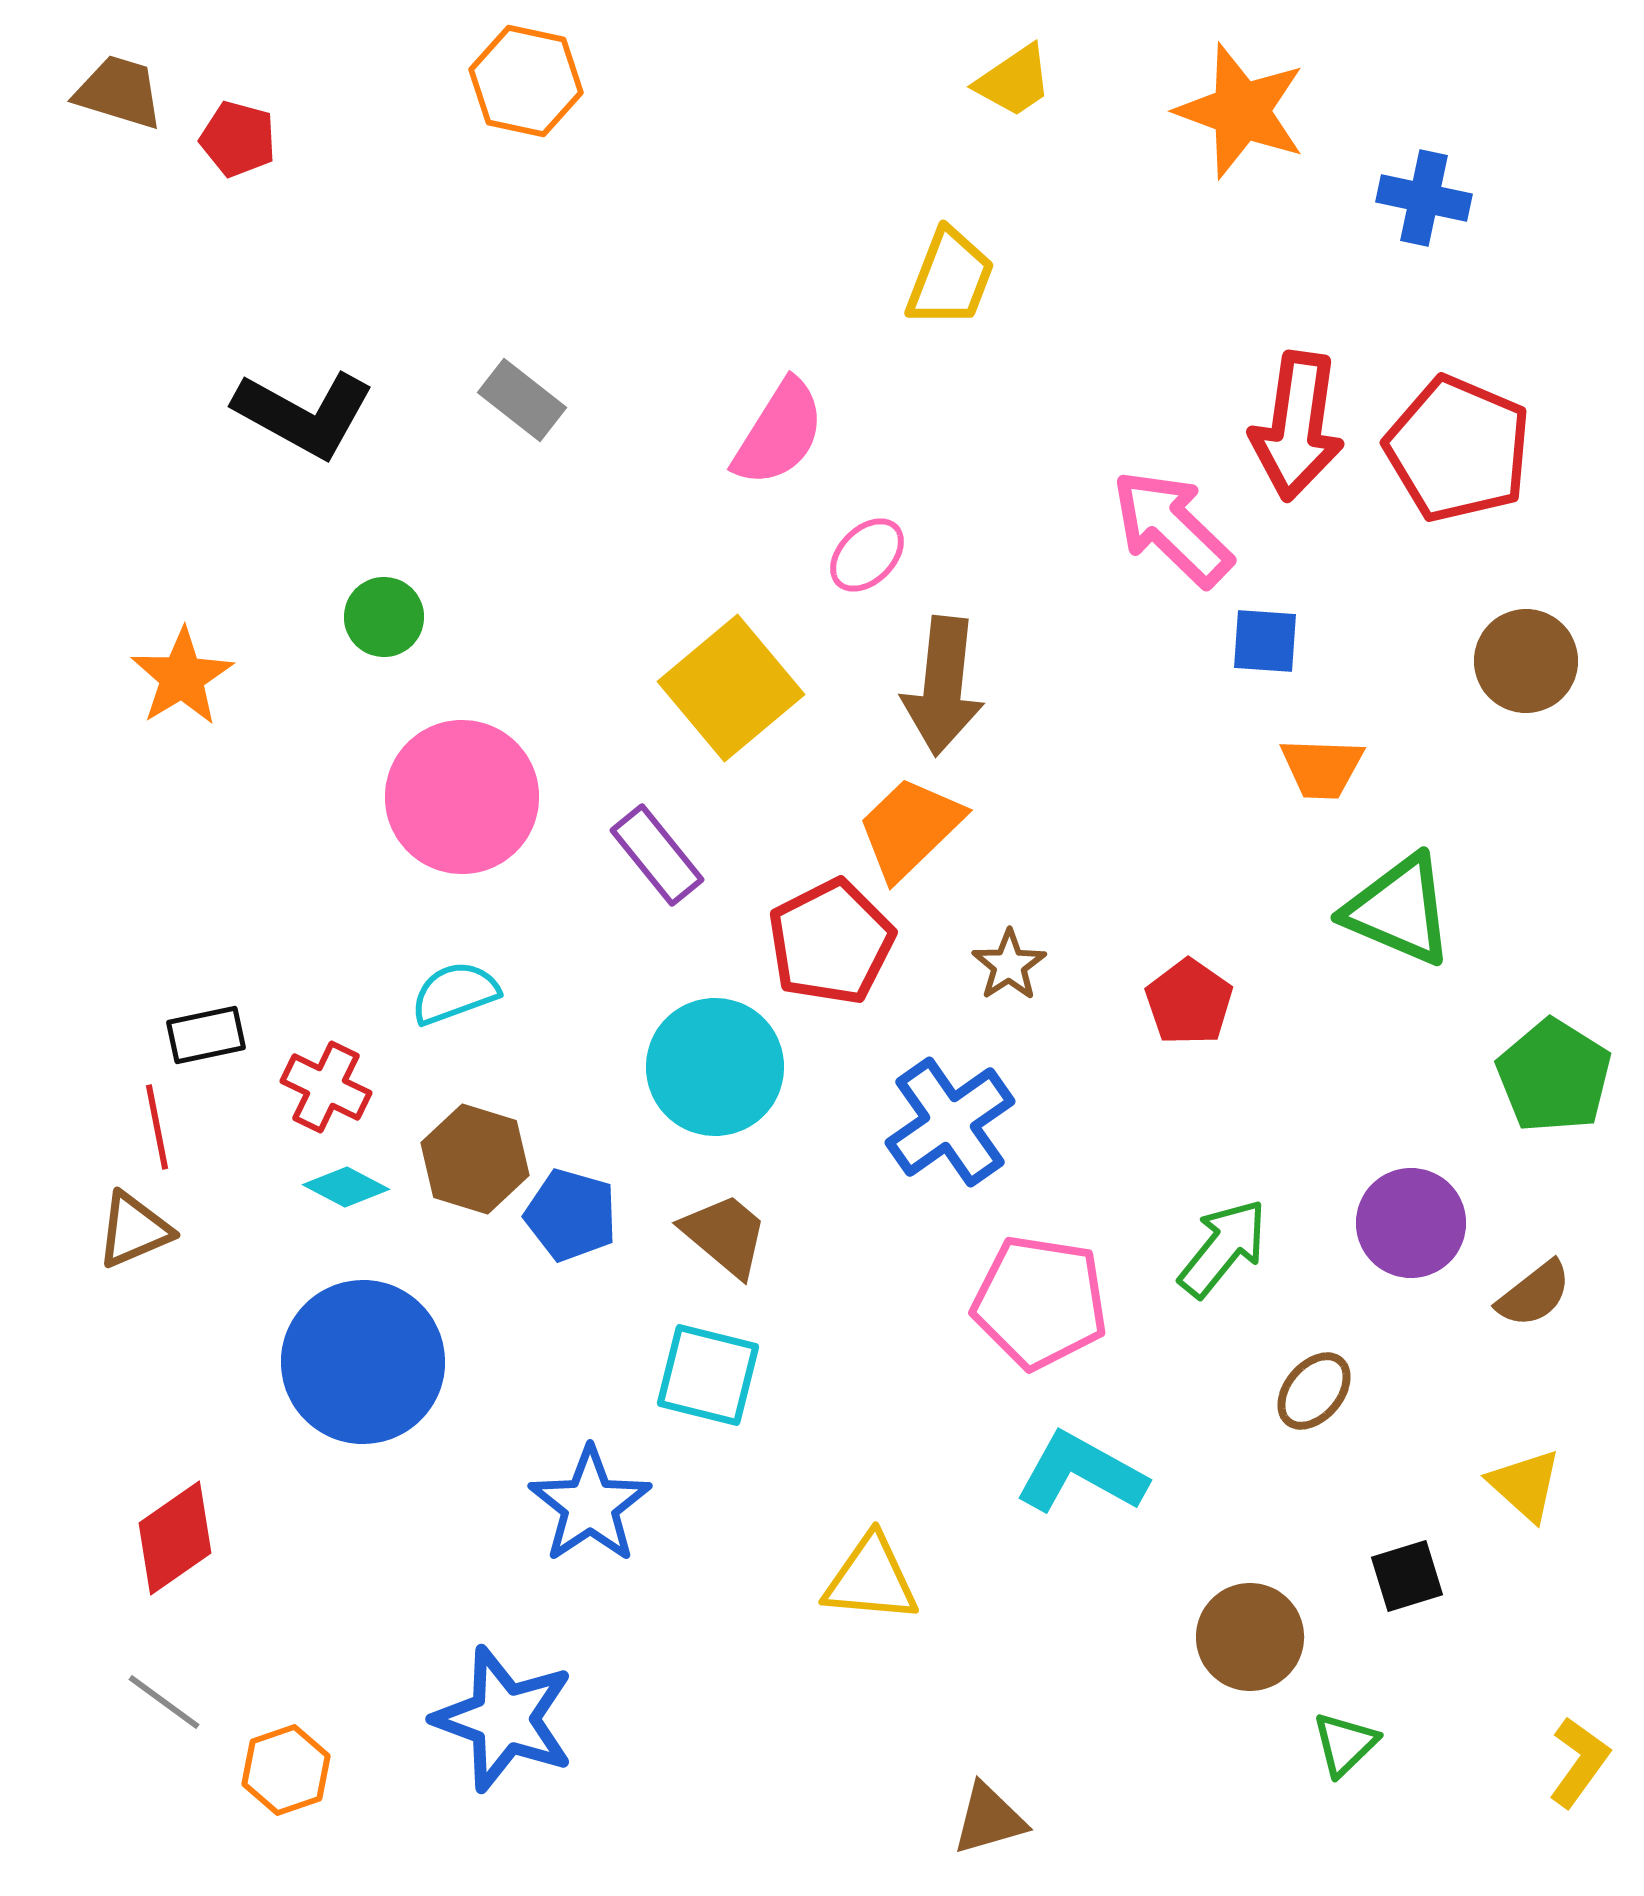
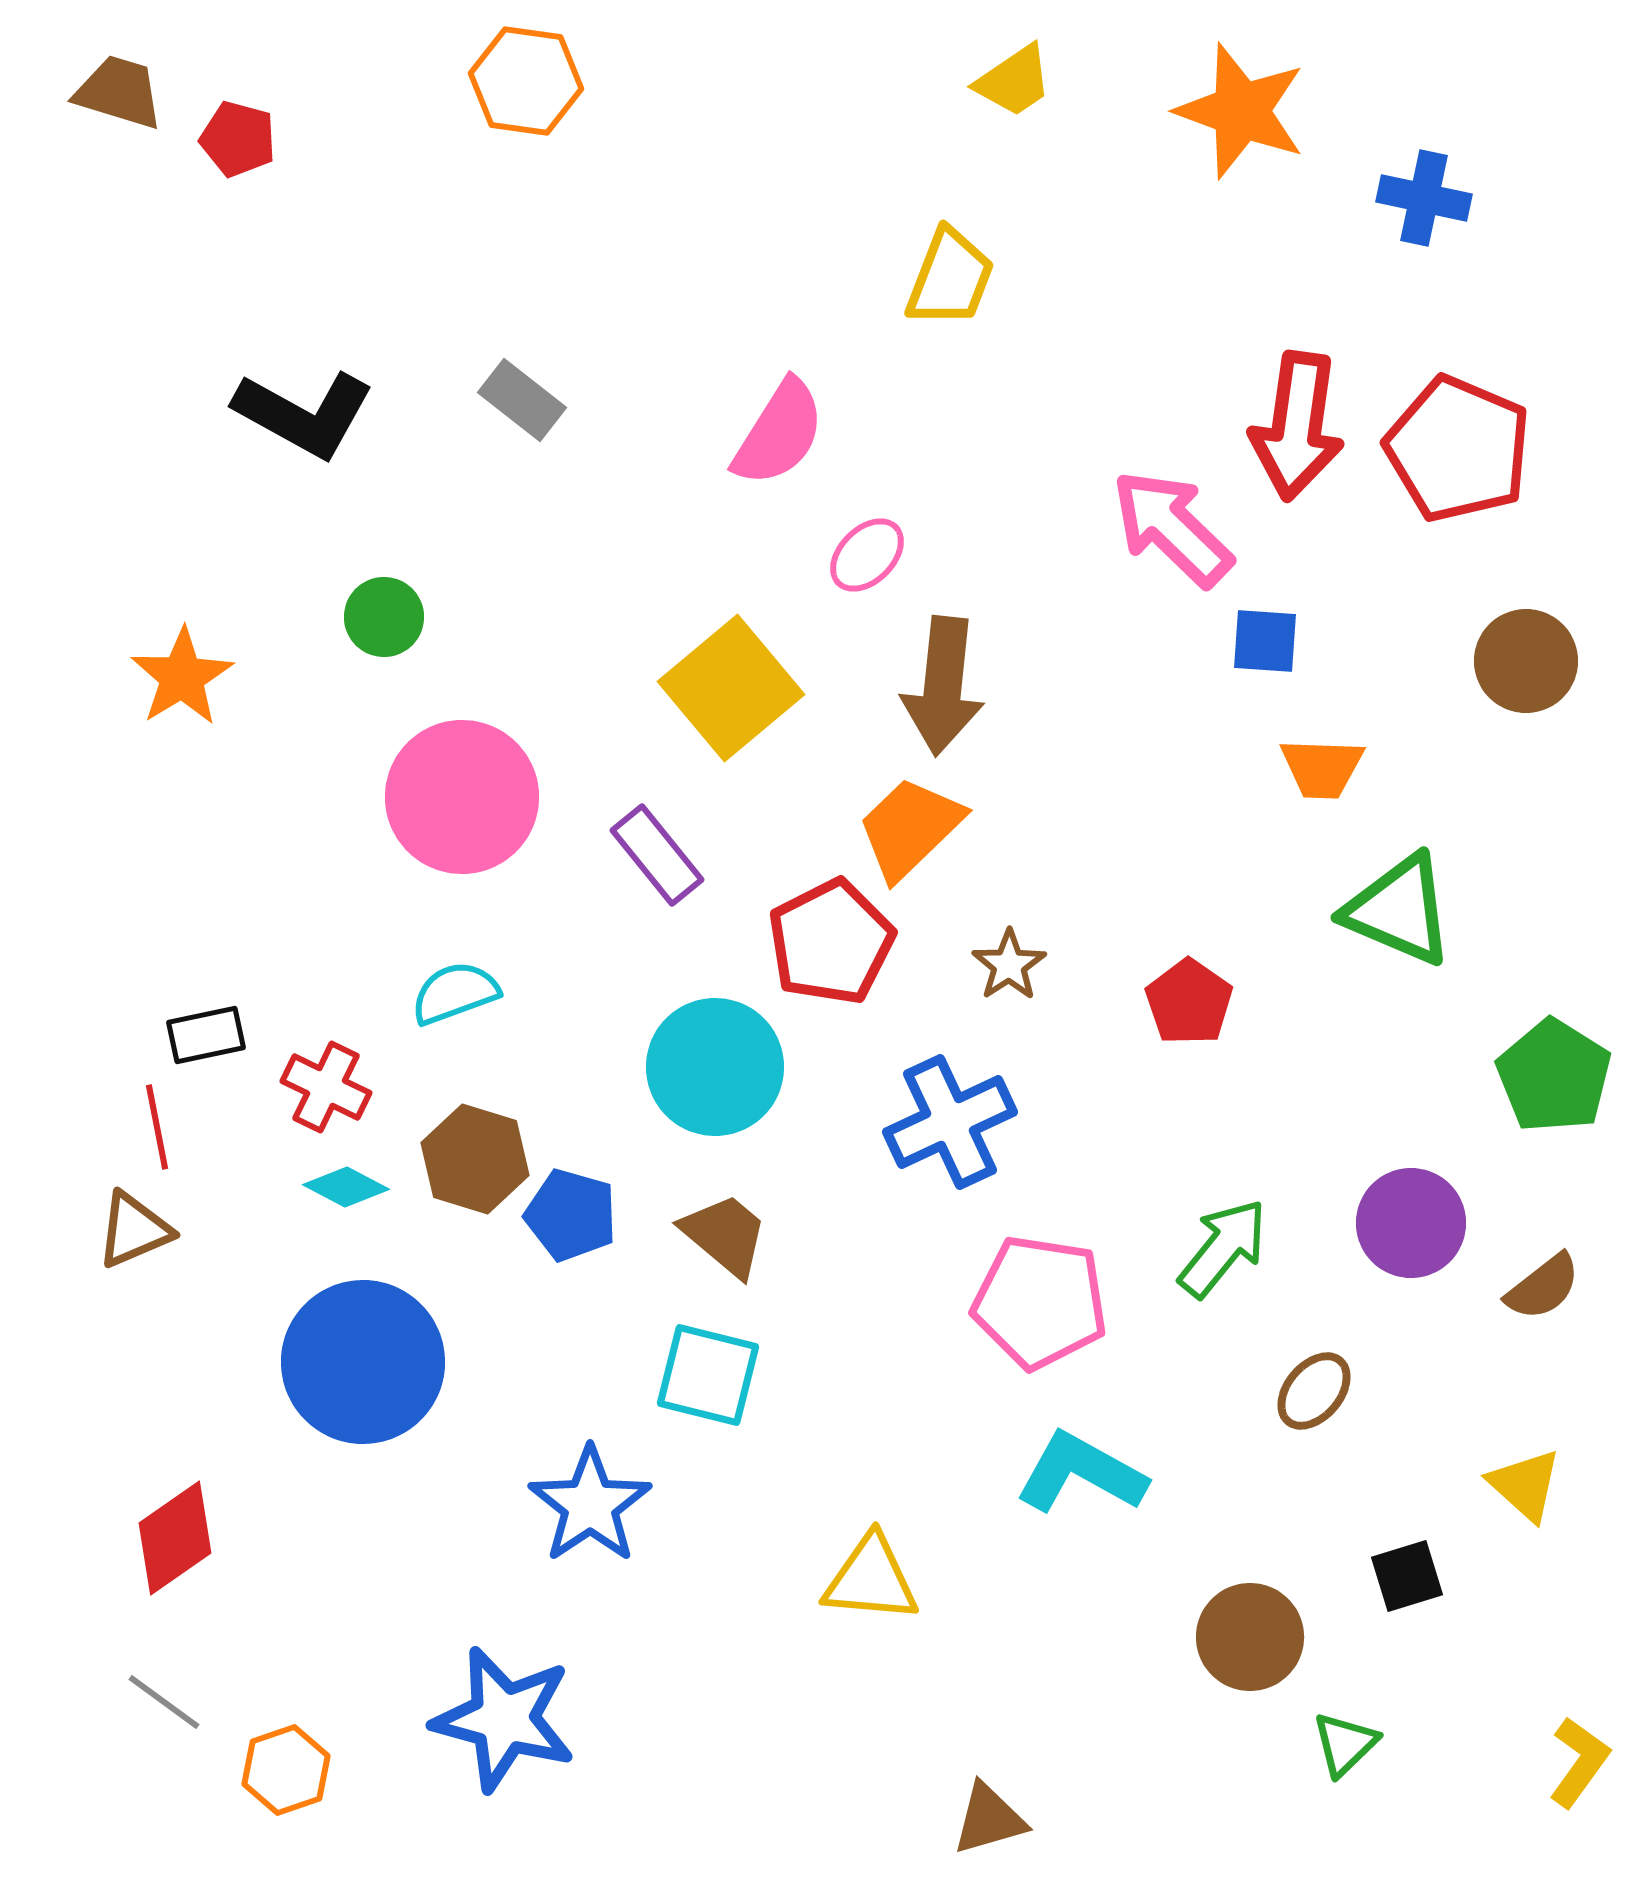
orange hexagon at (526, 81): rotated 4 degrees counterclockwise
blue cross at (950, 1122): rotated 10 degrees clockwise
brown semicircle at (1534, 1294): moved 9 px right, 7 px up
blue star at (504, 1719): rotated 5 degrees counterclockwise
